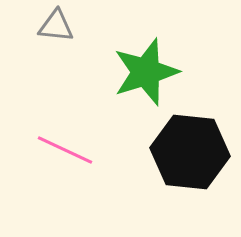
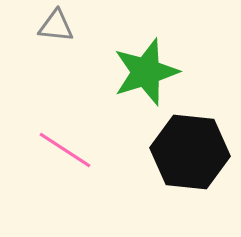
pink line: rotated 8 degrees clockwise
